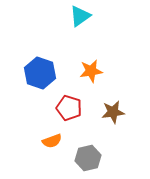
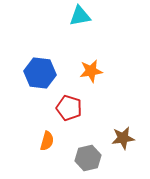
cyan triangle: rotated 25 degrees clockwise
blue hexagon: rotated 12 degrees counterclockwise
brown star: moved 10 px right, 26 px down
orange semicircle: moved 5 px left; rotated 54 degrees counterclockwise
